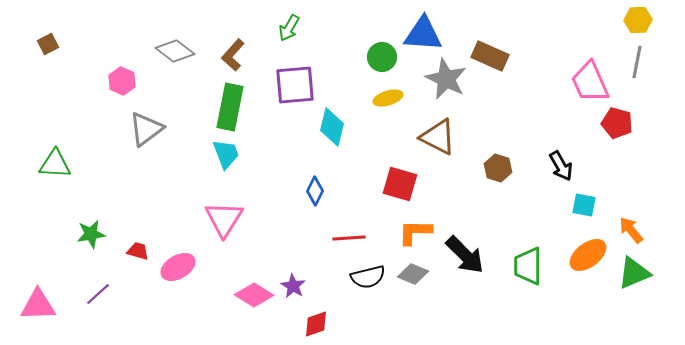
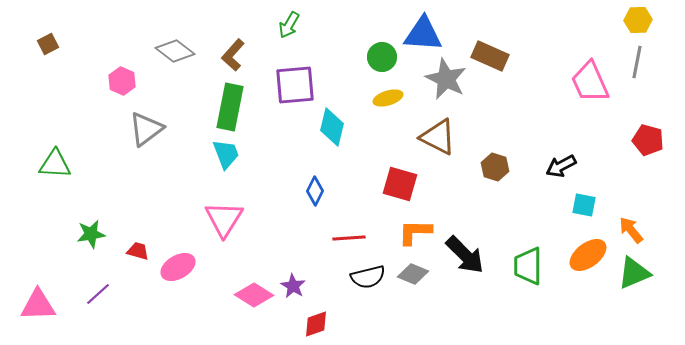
green arrow at (289, 28): moved 3 px up
red pentagon at (617, 123): moved 31 px right, 17 px down
black arrow at (561, 166): rotated 92 degrees clockwise
brown hexagon at (498, 168): moved 3 px left, 1 px up
